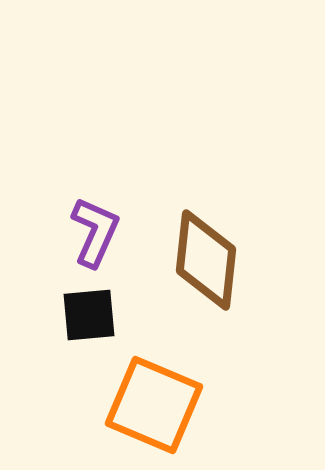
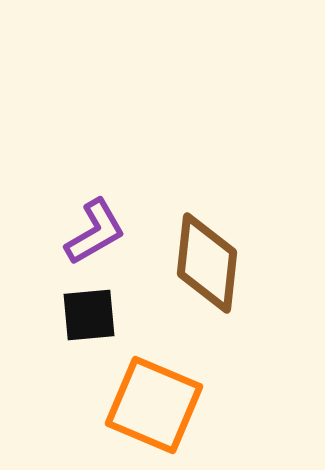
purple L-shape: rotated 36 degrees clockwise
brown diamond: moved 1 px right, 3 px down
